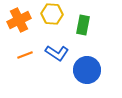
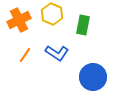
yellow hexagon: rotated 20 degrees clockwise
orange line: rotated 35 degrees counterclockwise
blue circle: moved 6 px right, 7 px down
